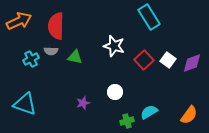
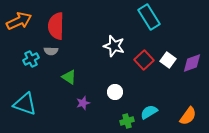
green triangle: moved 6 px left, 20 px down; rotated 21 degrees clockwise
orange semicircle: moved 1 px left, 1 px down
